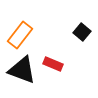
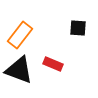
black square: moved 4 px left, 4 px up; rotated 36 degrees counterclockwise
black triangle: moved 3 px left
